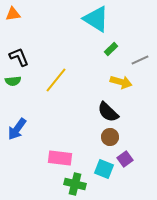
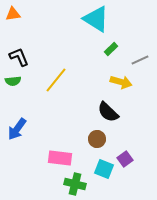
brown circle: moved 13 px left, 2 px down
